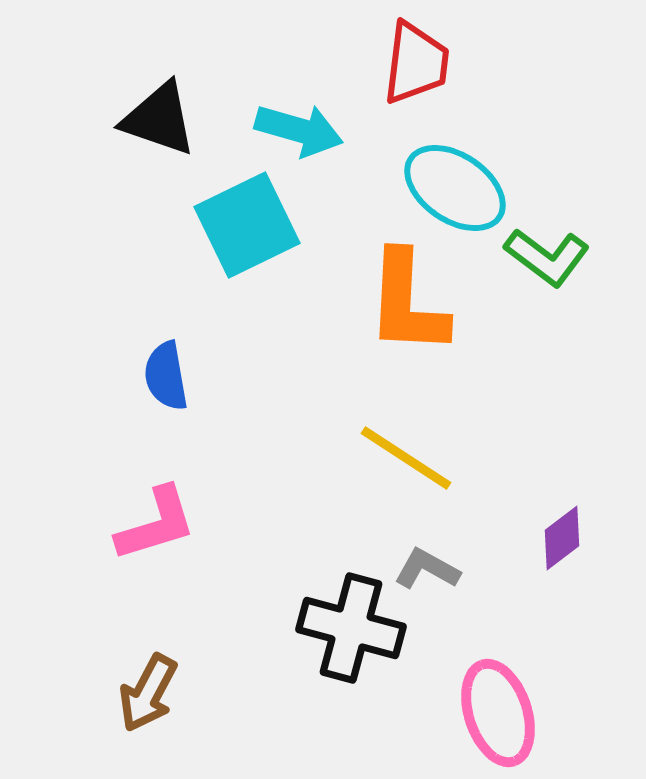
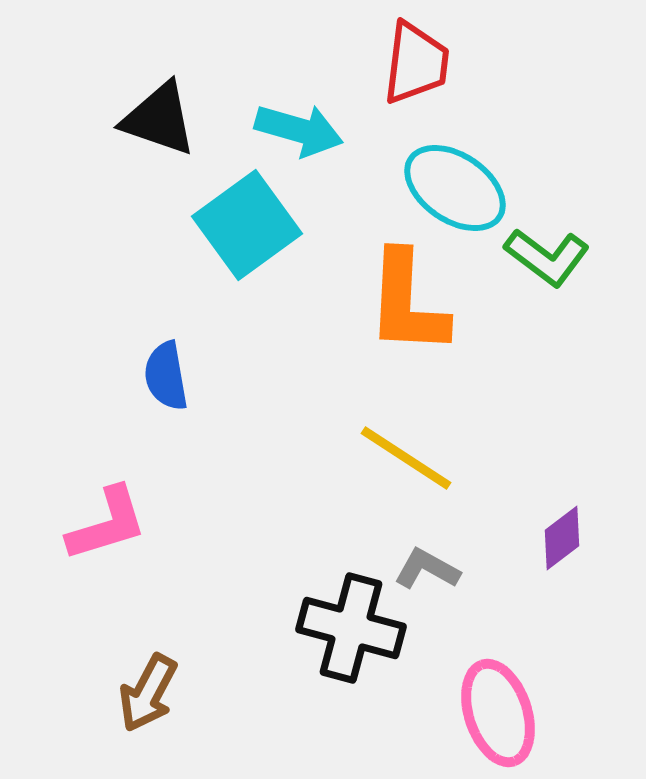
cyan square: rotated 10 degrees counterclockwise
pink L-shape: moved 49 px left
